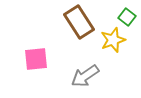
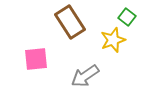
brown rectangle: moved 9 px left
